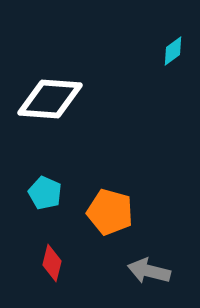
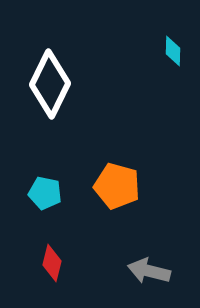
cyan diamond: rotated 52 degrees counterclockwise
white diamond: moved 15 px up; rotated 68 degrees counterclockwise
cyan pentagon: rotated 12 degrees counterclockwise
orange pentagon: moved 7 px right, 26 px up
